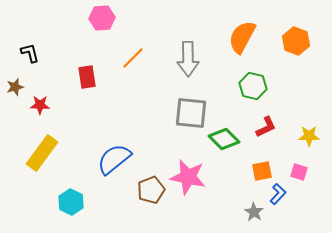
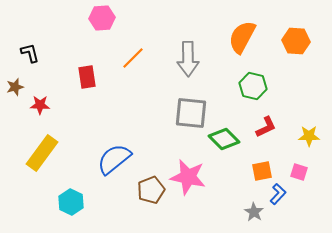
orange hexagon: rotated 16 degrees counterclockwise
